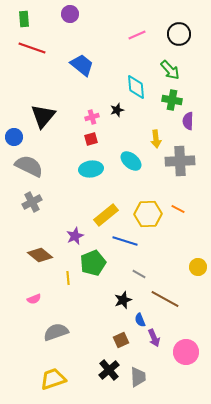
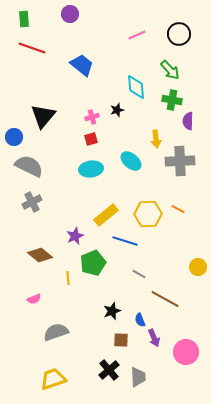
black star at (123, 300): moved 11 px left, 11 px down
brown square at (121, 340): rotated 28 degrees clockwise
